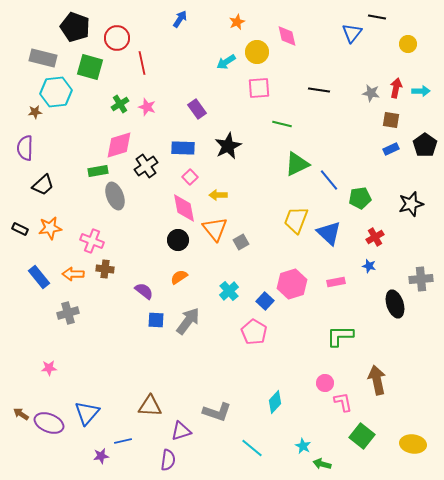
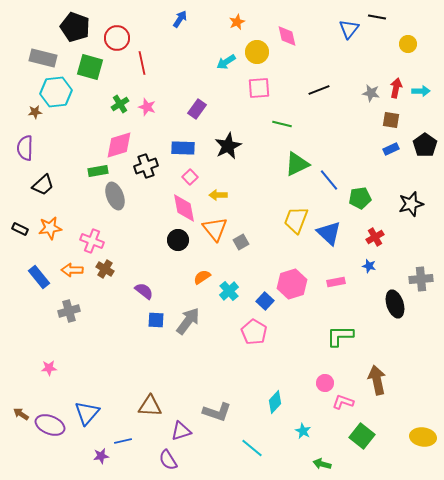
blue triangle at (352, 33): moved 3 px left, 4 px up
black line at (319, 90): rotated 30 degrees counterclockwise
purple rectangle at (197, 109): rotated 72 degrees clockwise
black cross at (146, 166): rotated 15 degrees clockwise
brown cross at (105, 269): rotated 24 degrees clockwise
orange arrow at (73, 274): moved 1 px left, 4 px up
orange semicircle at (179, 277): moved 23 px right
gray cross at (68, 313): moved 1 px right, 2 px up
pink L-shape at (343, 402): rotated 60 degrees counterclockwise
purple ellipse at (49, 423): moved 1 px right, 2 px down
yellow ellipse at (413, 444): moved 10 px right, 7 px up
cyan star at (303, 446): moved 15 px up
purple semicircle at (168, 460): rotated 140 degrees clockwise
